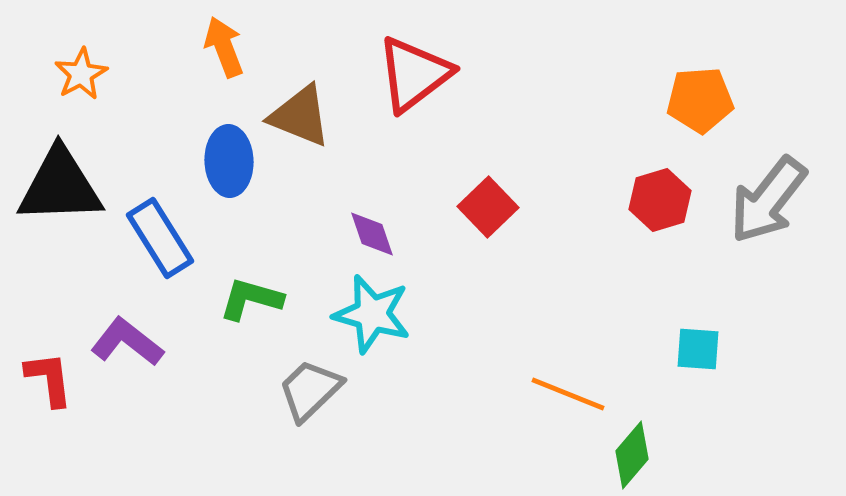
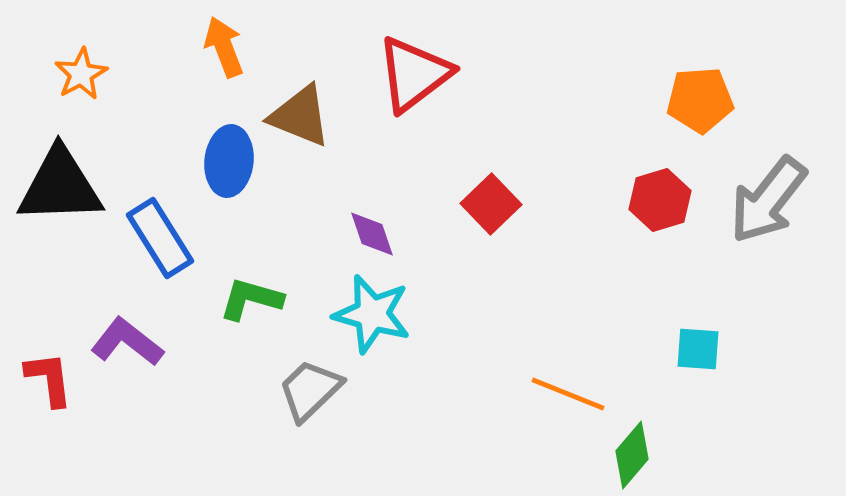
blue ellipse: rotated 8 degrees clockwise
red square: moved 3 px right, 3 px up
